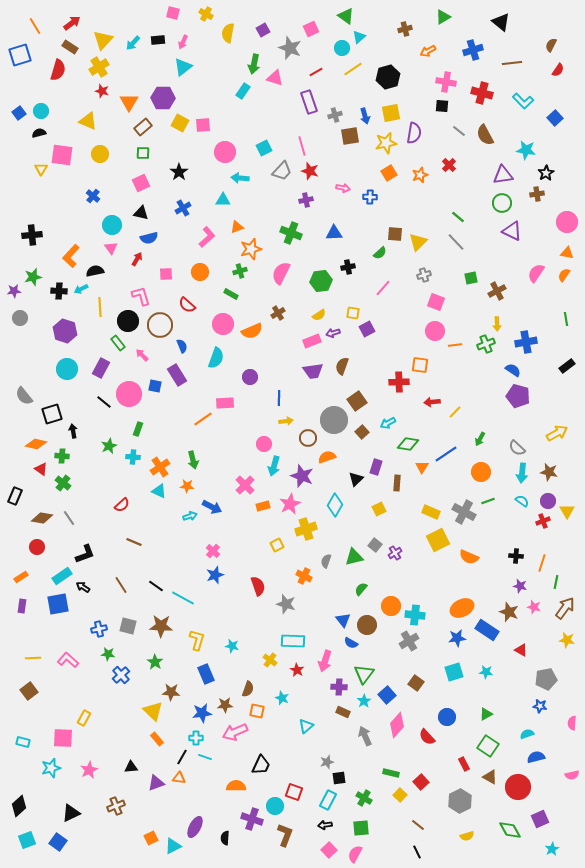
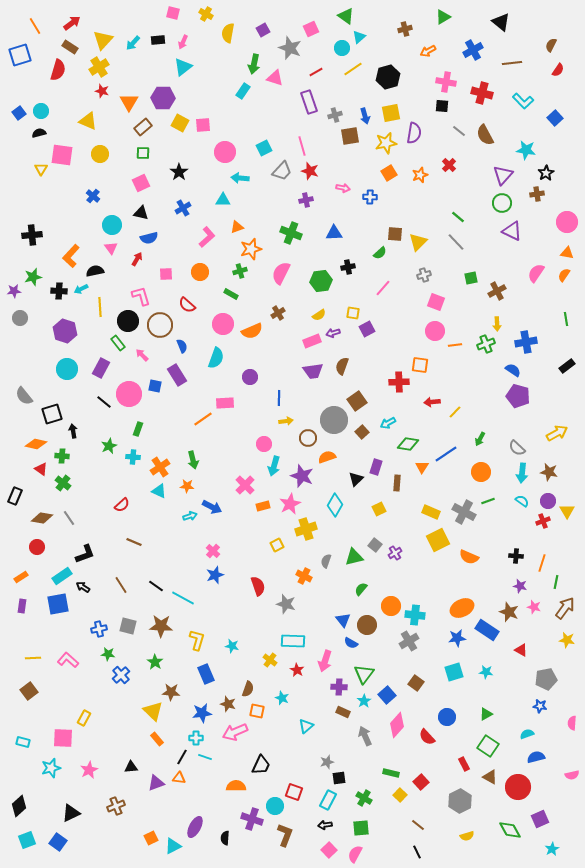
blue cross at (473, 50): rotated 12 degrees counterclockwise
purple triangle at (503, 175): rotated 40 degrees counterclockwise
brown star at (225, 705): moved 3 px right, 1 px up; rotated 21 degrees clockwise
